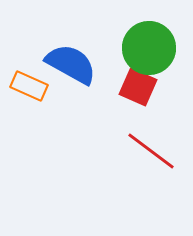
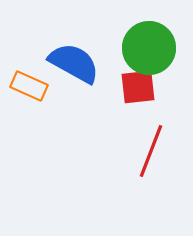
blue semicircle: moved 3 px right, 1 px up
red square: rotated 30 degrees counterclockwise
red line: rotated 74 degrees clockwise
